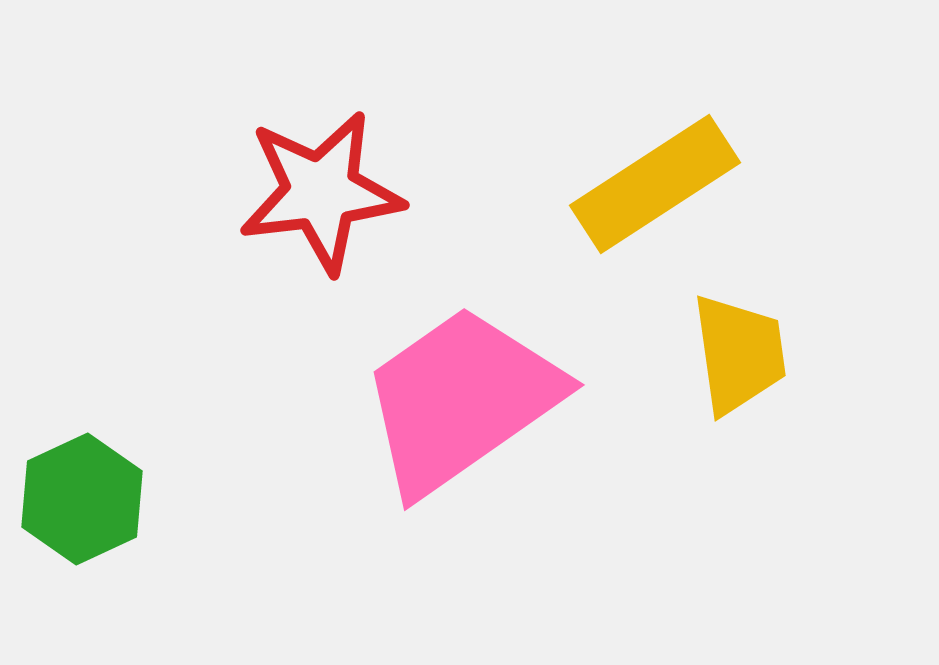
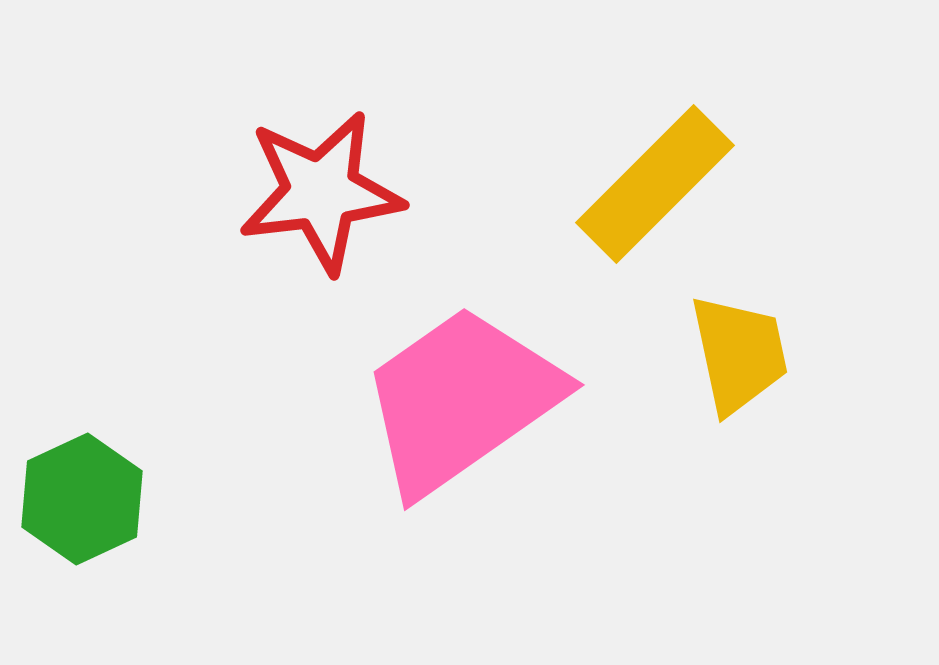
yellow rectangle: rotated 12 degrees counterclockwise
yellow trapezoid: rotated 4 degrees counterclockwise
